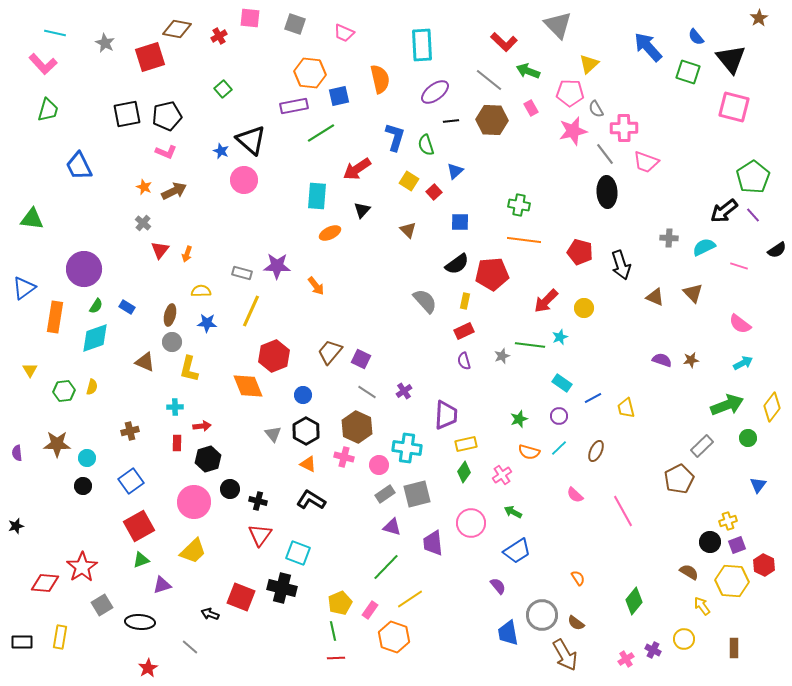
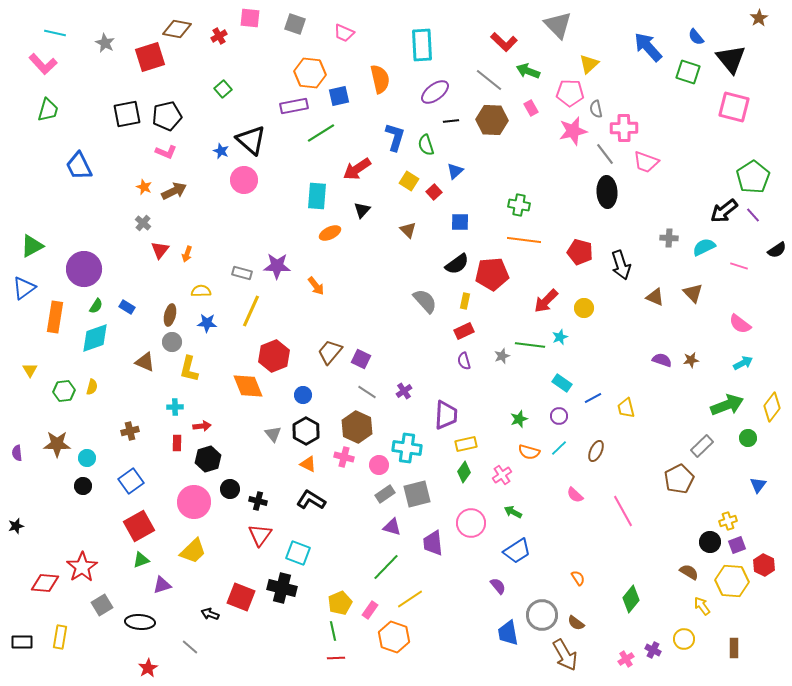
gray semicircle at (596, 109): rotated 18 degrees clockwise
green triangle at (32, 219): moved 27 px down; rotated 35 degrees counterclockwise
green diamond at (634, 601): moved 3 px left, 2 px up
